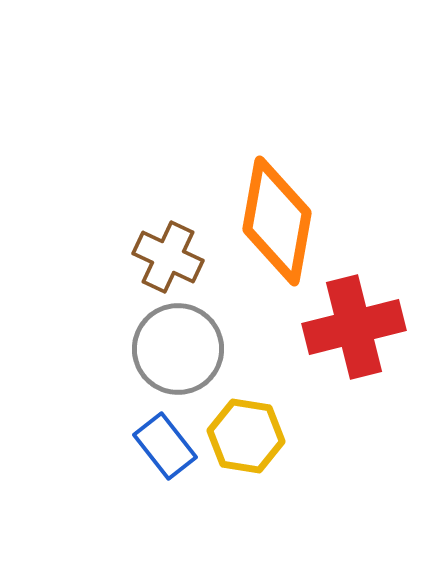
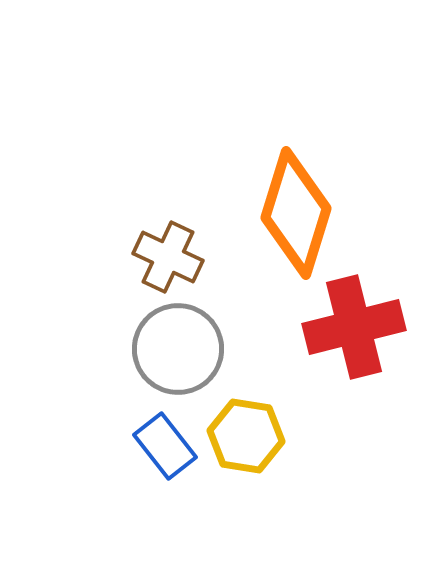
orange diamond: moved 19 px right, 8 px up; rotated 7 degrees clockwise
